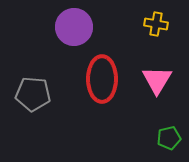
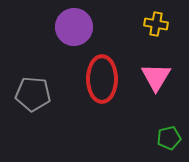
pink triangle: moved 1 px left, 3 px up
